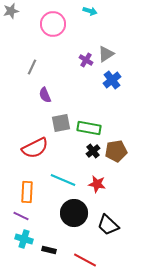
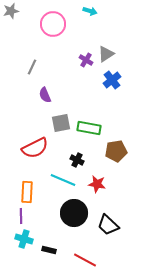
black cross: moved 16 px left, 9 px down; rotated 24 degrees counterclockwise
purple line: rotated 63 degrees clockwise
